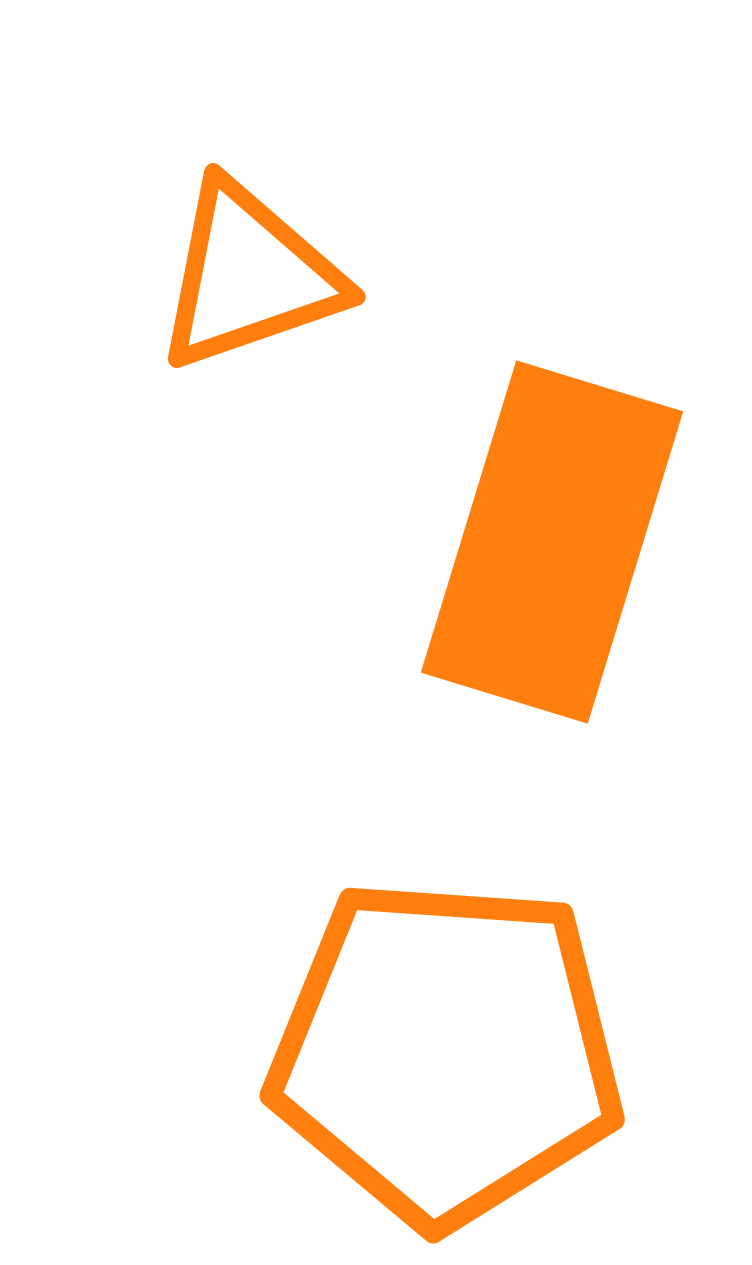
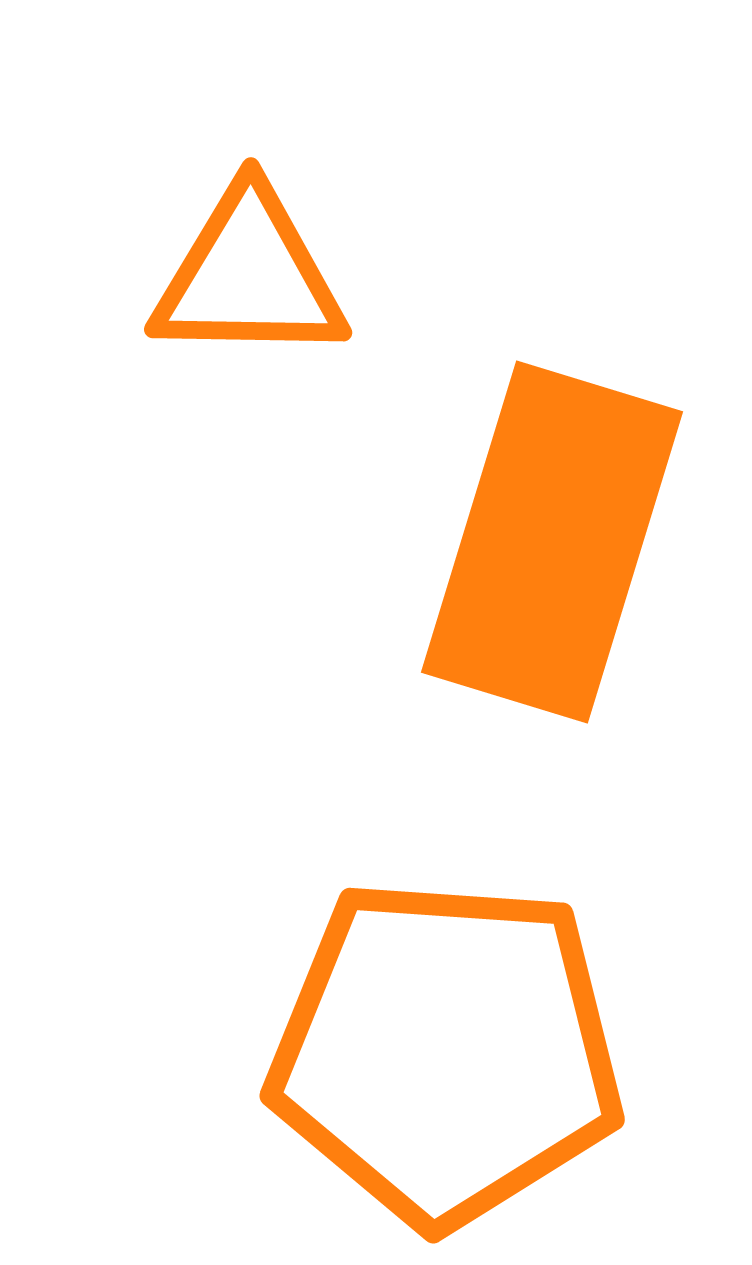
orange triangle: rotated 20 degrees clockwise
